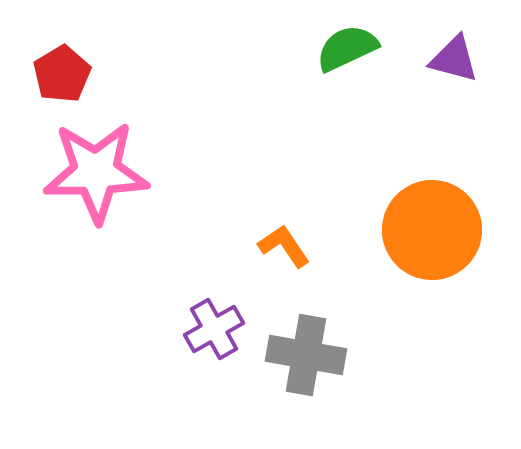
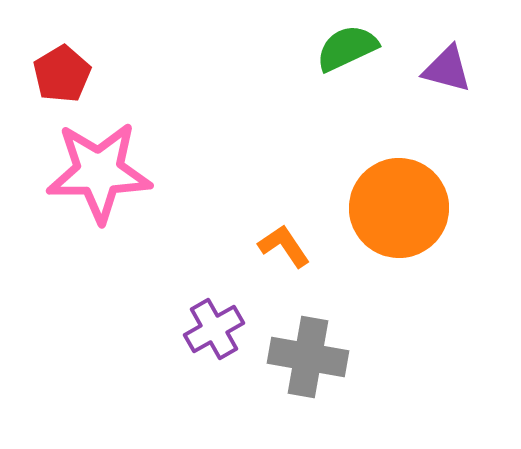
purple triangle: moved 7 px left, 10 px down
pink star: moved 3 px right
orange circle: moved 33 px left, 22 px up
gray cross: moved 2 px right, 2 px down
